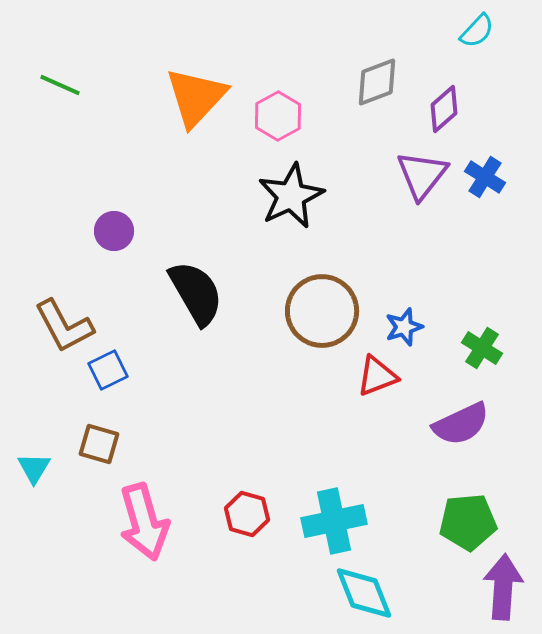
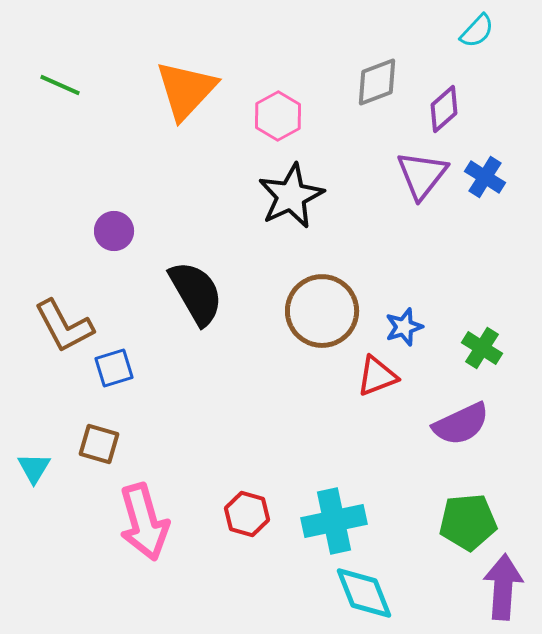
orange triangle: moved 10 px left, 7 px up
blue square: moved 6 px right, 2 px up; rotated 9 degrees clockwise
